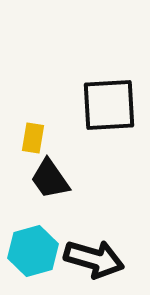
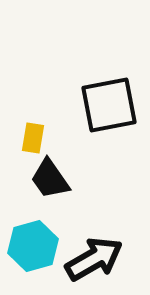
black square: rotated 8 degrees counterclockwise
cyan hexagon: moved 5 px up
black arrow: rotated 46 degrees counterclockwise
